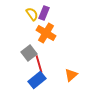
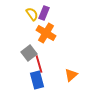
blue rectangle: rotated 66 degrees counterclockwise
